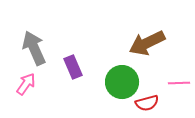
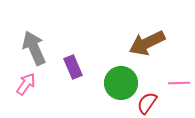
green circle: moved 1 px left, 1 px down
red semicircle: rotated 140 degrees clockwise
